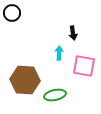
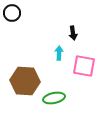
brown hexagon: moved 1 px down
green ellipse: moved 1 px left, 3 px down
